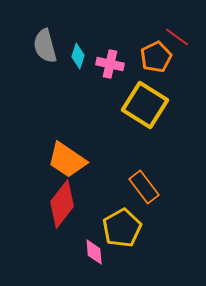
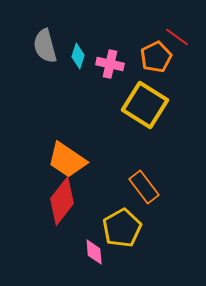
red diamond: moved 3 px up
